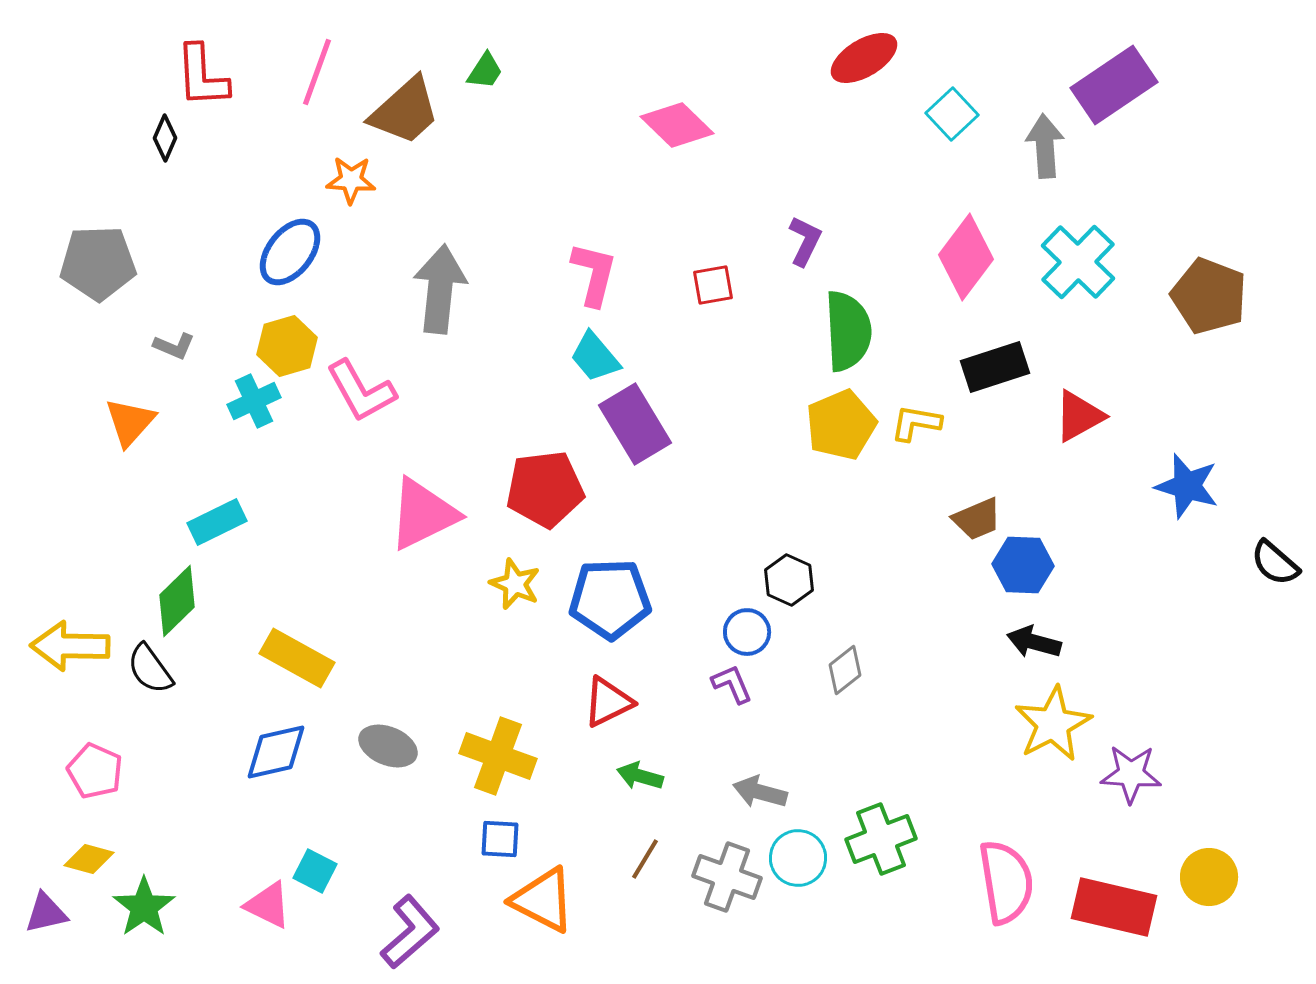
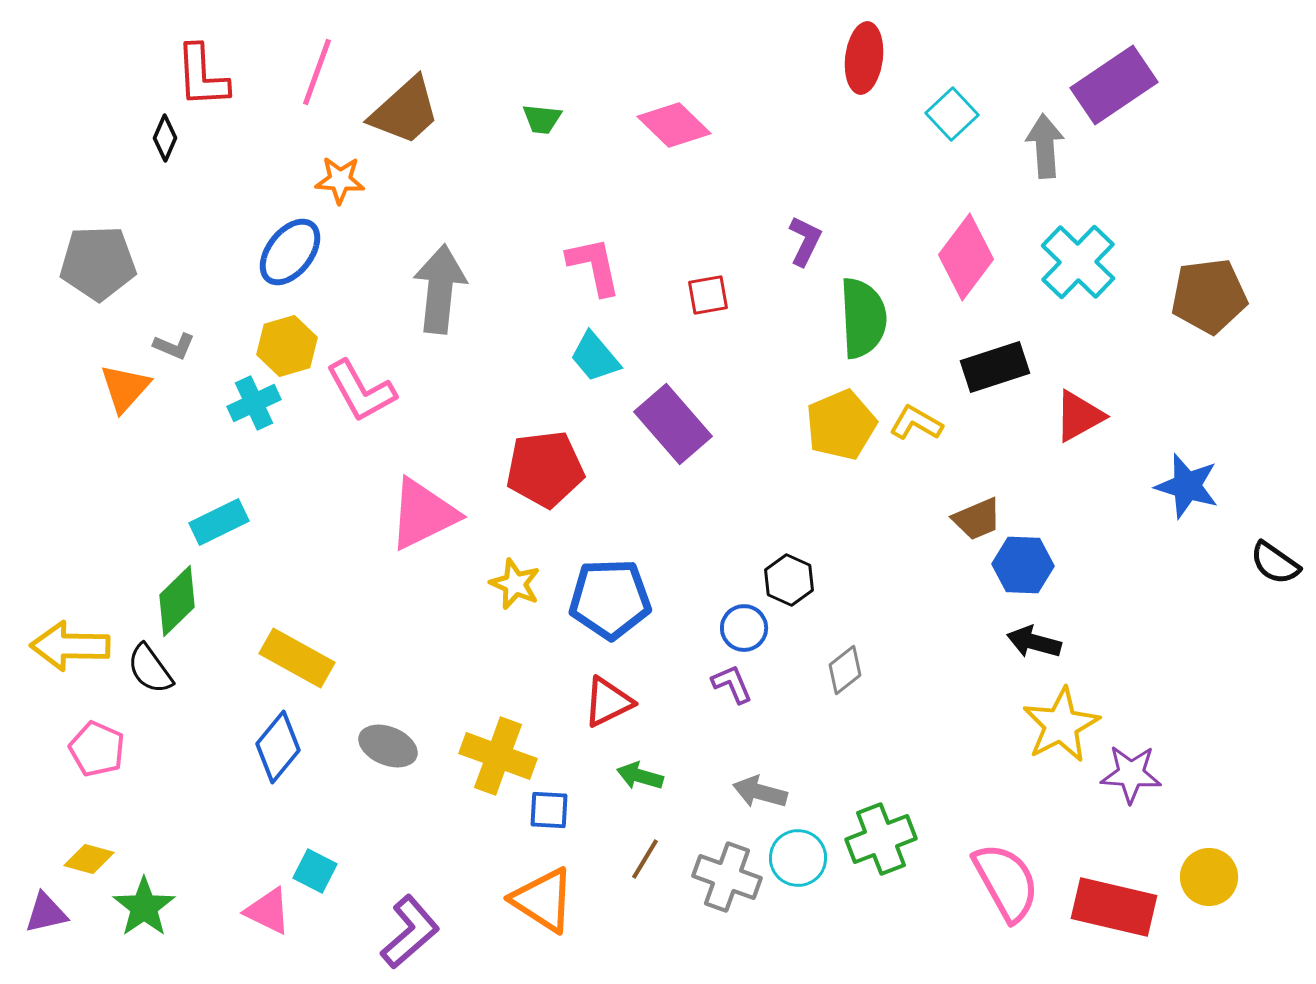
red ellipse at (864, 58): rotated 52 degrees counterclockwise
green trapezoid at (485, 71): moved 57 px right, 48 px down; rotated 63 degrees clockwise
pink diamond at (677, 125): moved 3 px left
orange star at (351, 180): moved 11 px left
pink L-shape at (594, 274): moved 8 px up; rotated 26 degrees counterclockwise
red square at (713, 285): moved 5 px left, 10 px down
brown pentagon at (1209, 296): rotated 28 degrees counterclockwise
green semicircle at (848, 331): moved 15 px right, 13 px up
cyan cross at (254, 401): moved 2 px down
orange triangle at (130, 422): moved 5 px left, 34 px up
yellow L-shape at (916, 423): rotated 20 degrees clockwise
purple rectangle at (635, 424): moved 38 px right; rotated 10 degrees counterclockwise
red pentagon at (545, 489): moved 20 px up
cyan rectangle at (217, 522): moved 2 px right
black semicircle at (1275, 563): rotated 6 degrees counterclockwise
blue circle at (747, 632): moved 3 px left, 4 px up
yellow star at (1053, 724): moved 8 px right, 1 px down
blue diamond at (276, 752): moved 2 px right, 5 px up; rotated 38 degrees counterclockwise
pink pentagon at (95, 771): moved 2 px right, 22 px up
blue square at (500, 839): moved 49 px right, 29 px up
pink semicircle at (1006, 882): rotated 20 degrees counterclockwise
orange triangle at (543, 900): rotated 6 degrees clockwise
pink triangle at (268, 905): moved 6 px down
